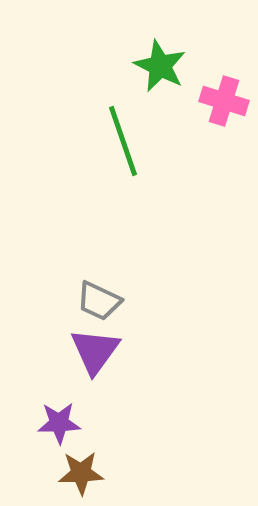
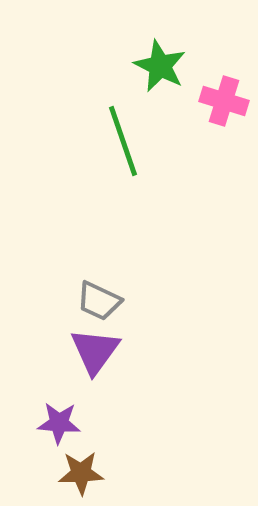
purple star: rotated 6 degrees clockwise
